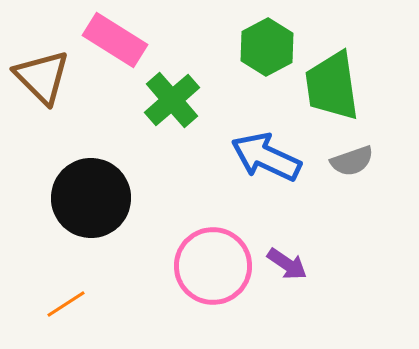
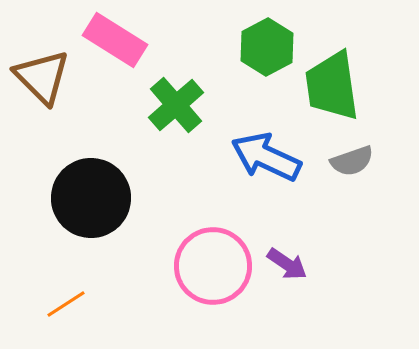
green cross: moved 4 px right, 5 px down
